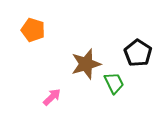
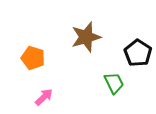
orange pentagon: moved 28 px down
brown star: moved 27 px up
pink arrow: moved 8 px left
